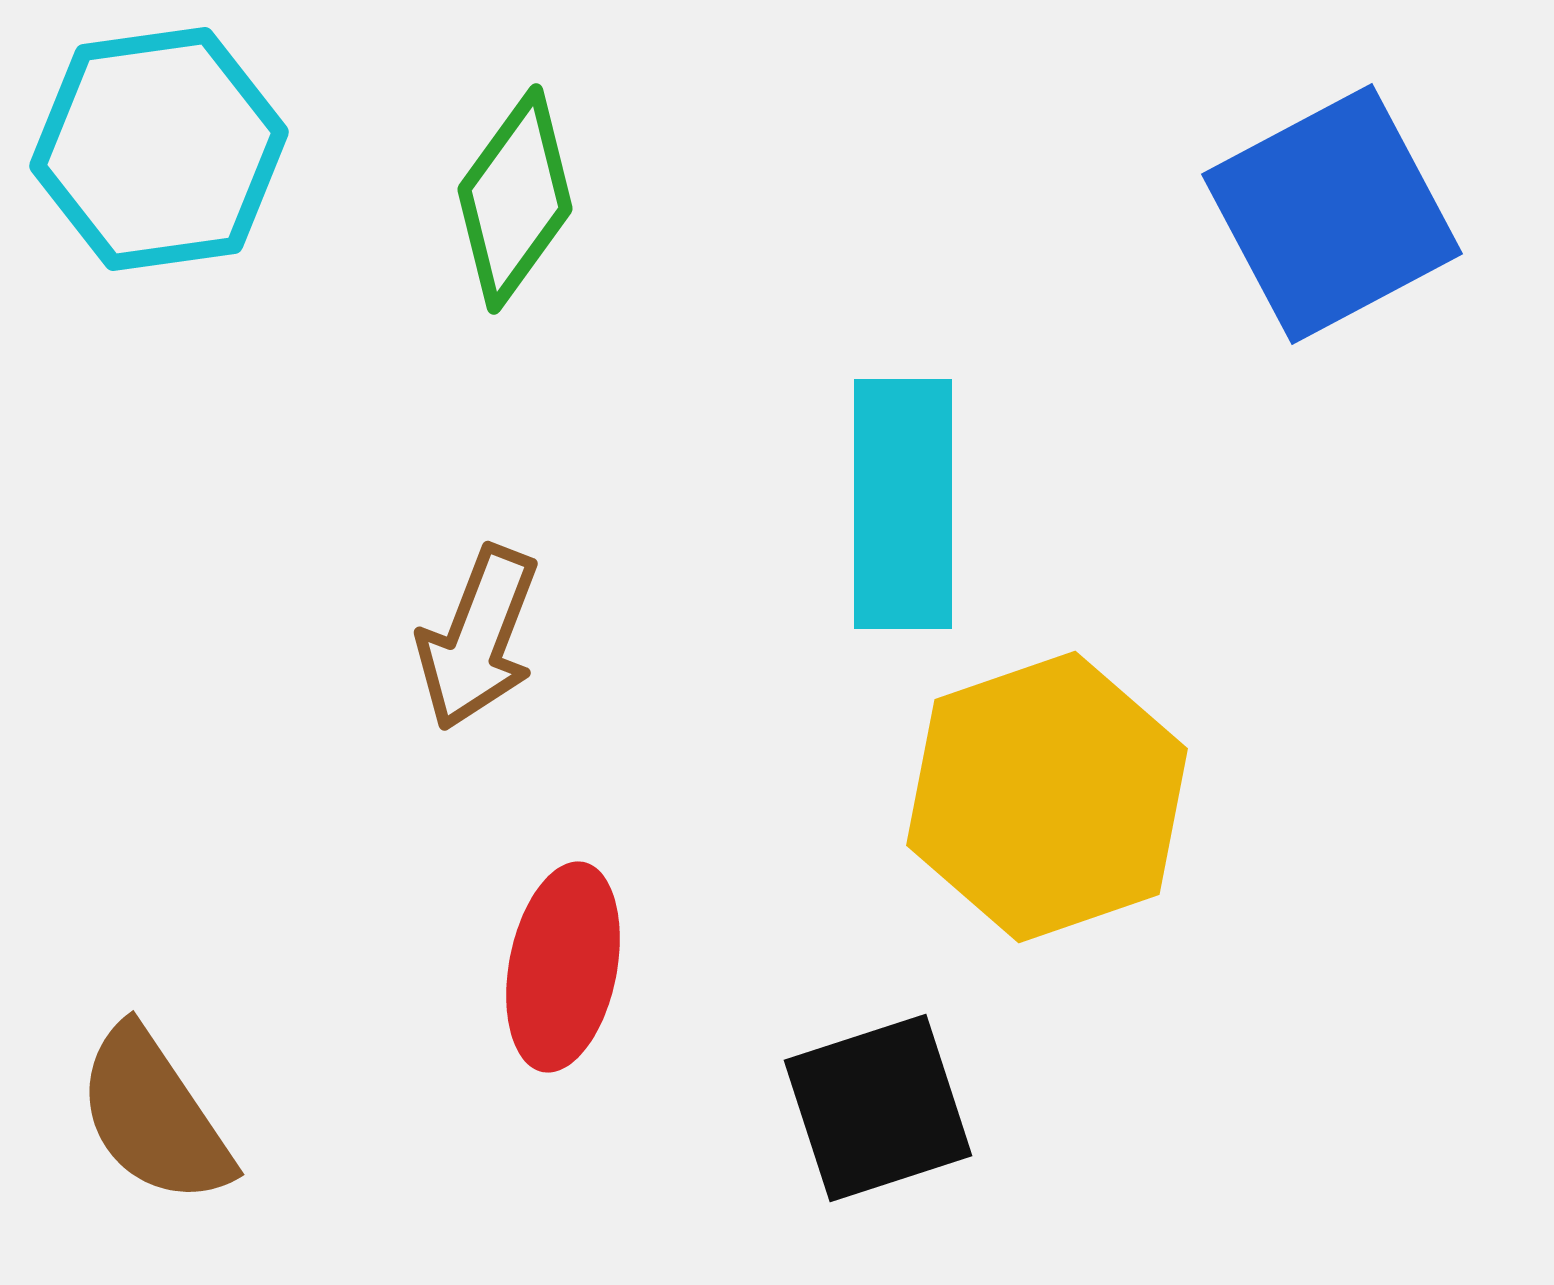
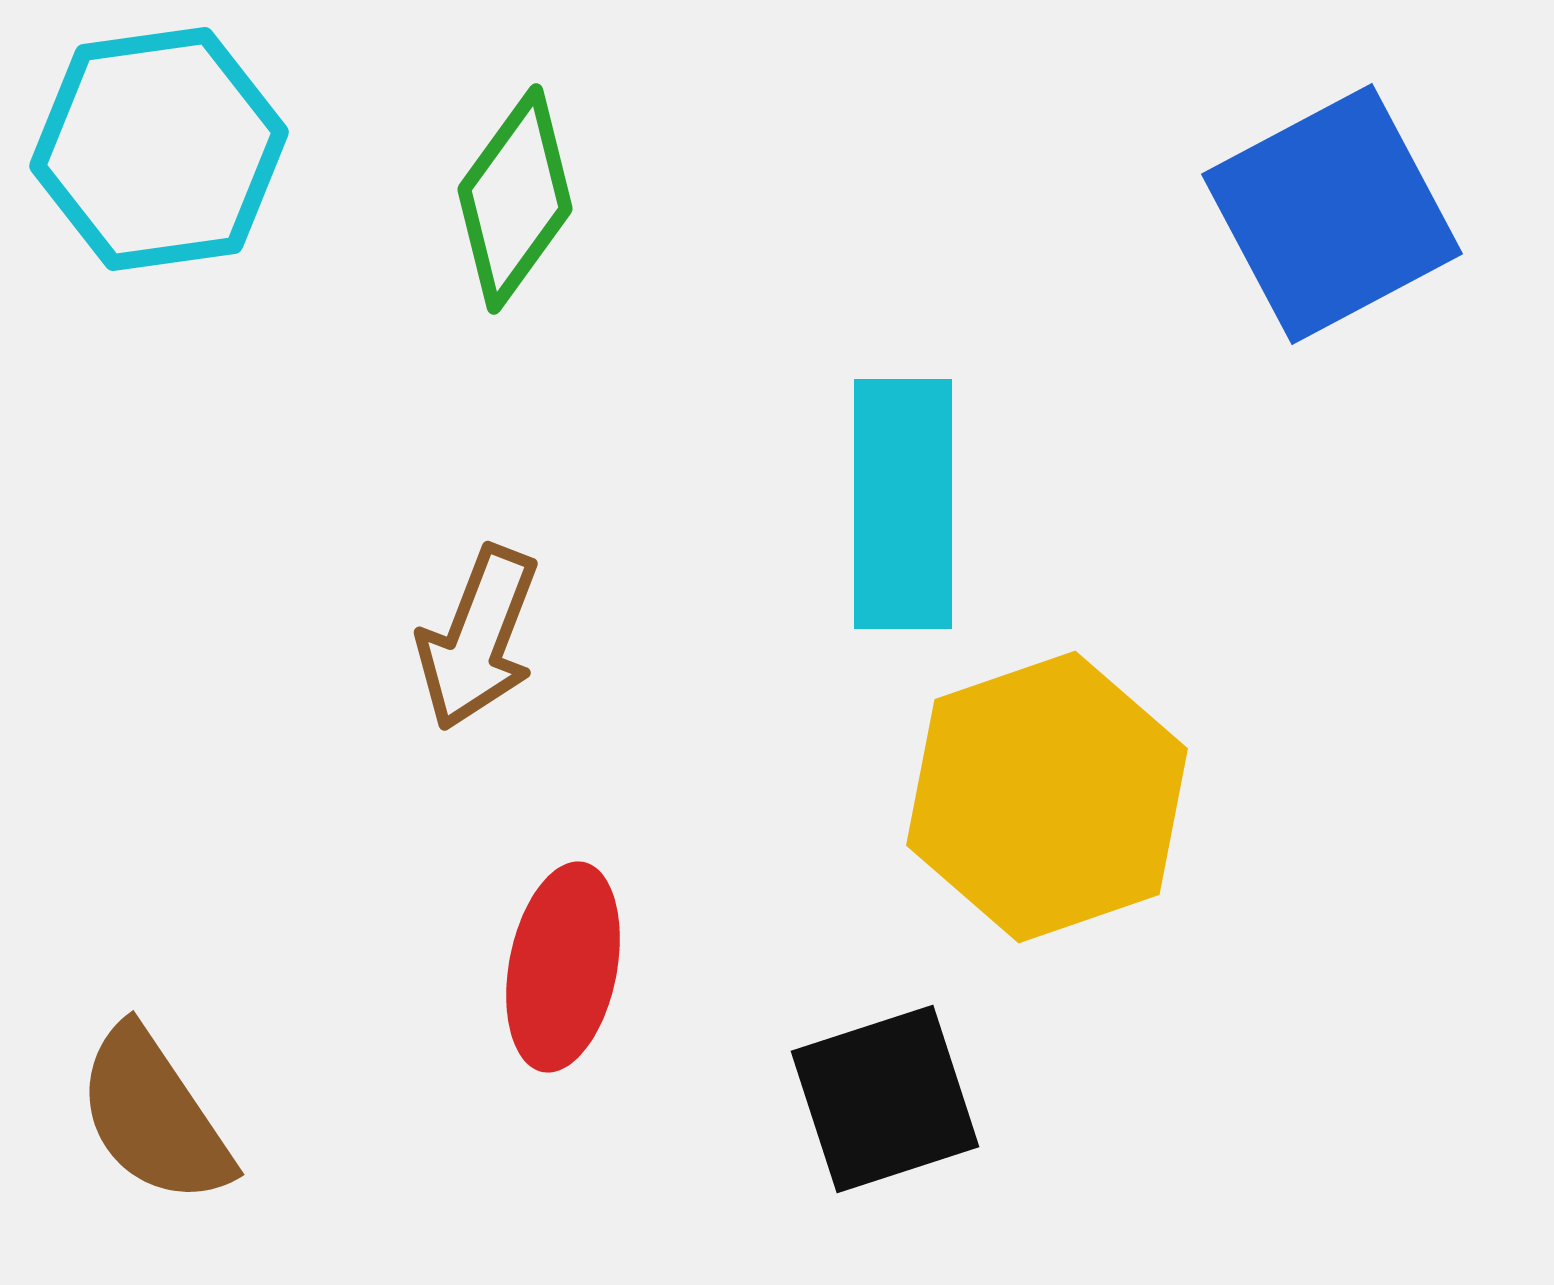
black square: moved 7 px right, 9 px up
